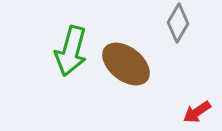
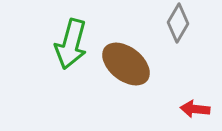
green arrow: moved 7 px up
red arrow: moved 2 px left, 3 px up; rotated 40 degrees clockwise
